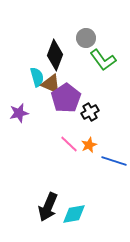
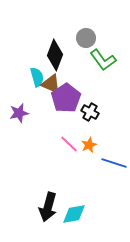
black cross: rotated 30 degrees counterclockwise
blue line: moved 2 px down
black arrow: rotated 8 degrees counterclockwise
